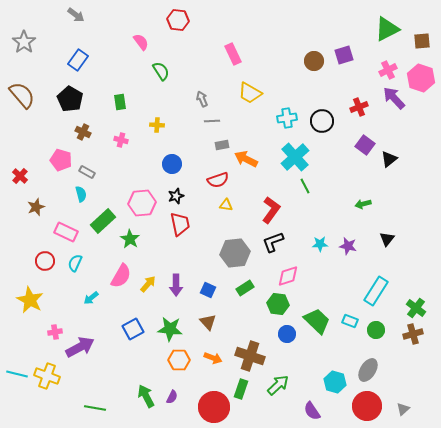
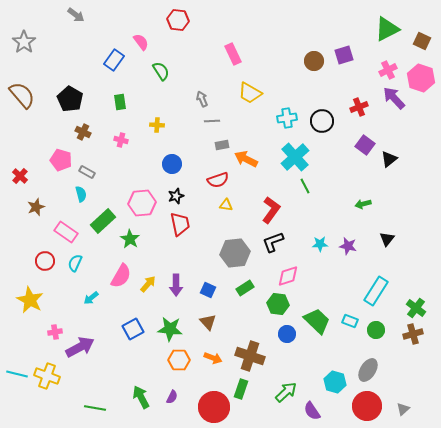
brown square at (422, 41): rotated 30 degrees clockwise
blue rectangle at (78, 60): moved 36 px right
pink rectangle at (66, 232): rotated 10 degrees clockwise
green arrow at (278, 385): moved 8 px right, 7 px down
green arrow at (146, 396): moved 5 px left, 1 px down
